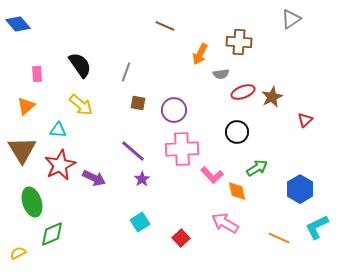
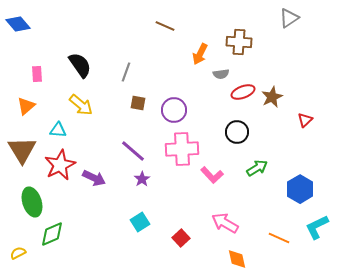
gray triangle: moved 2 px left, 1 px up
orange diamond: moved 68 px down
